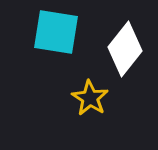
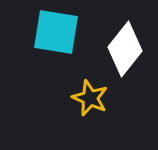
yellow star: rotated 9 degrees counterclockwise
